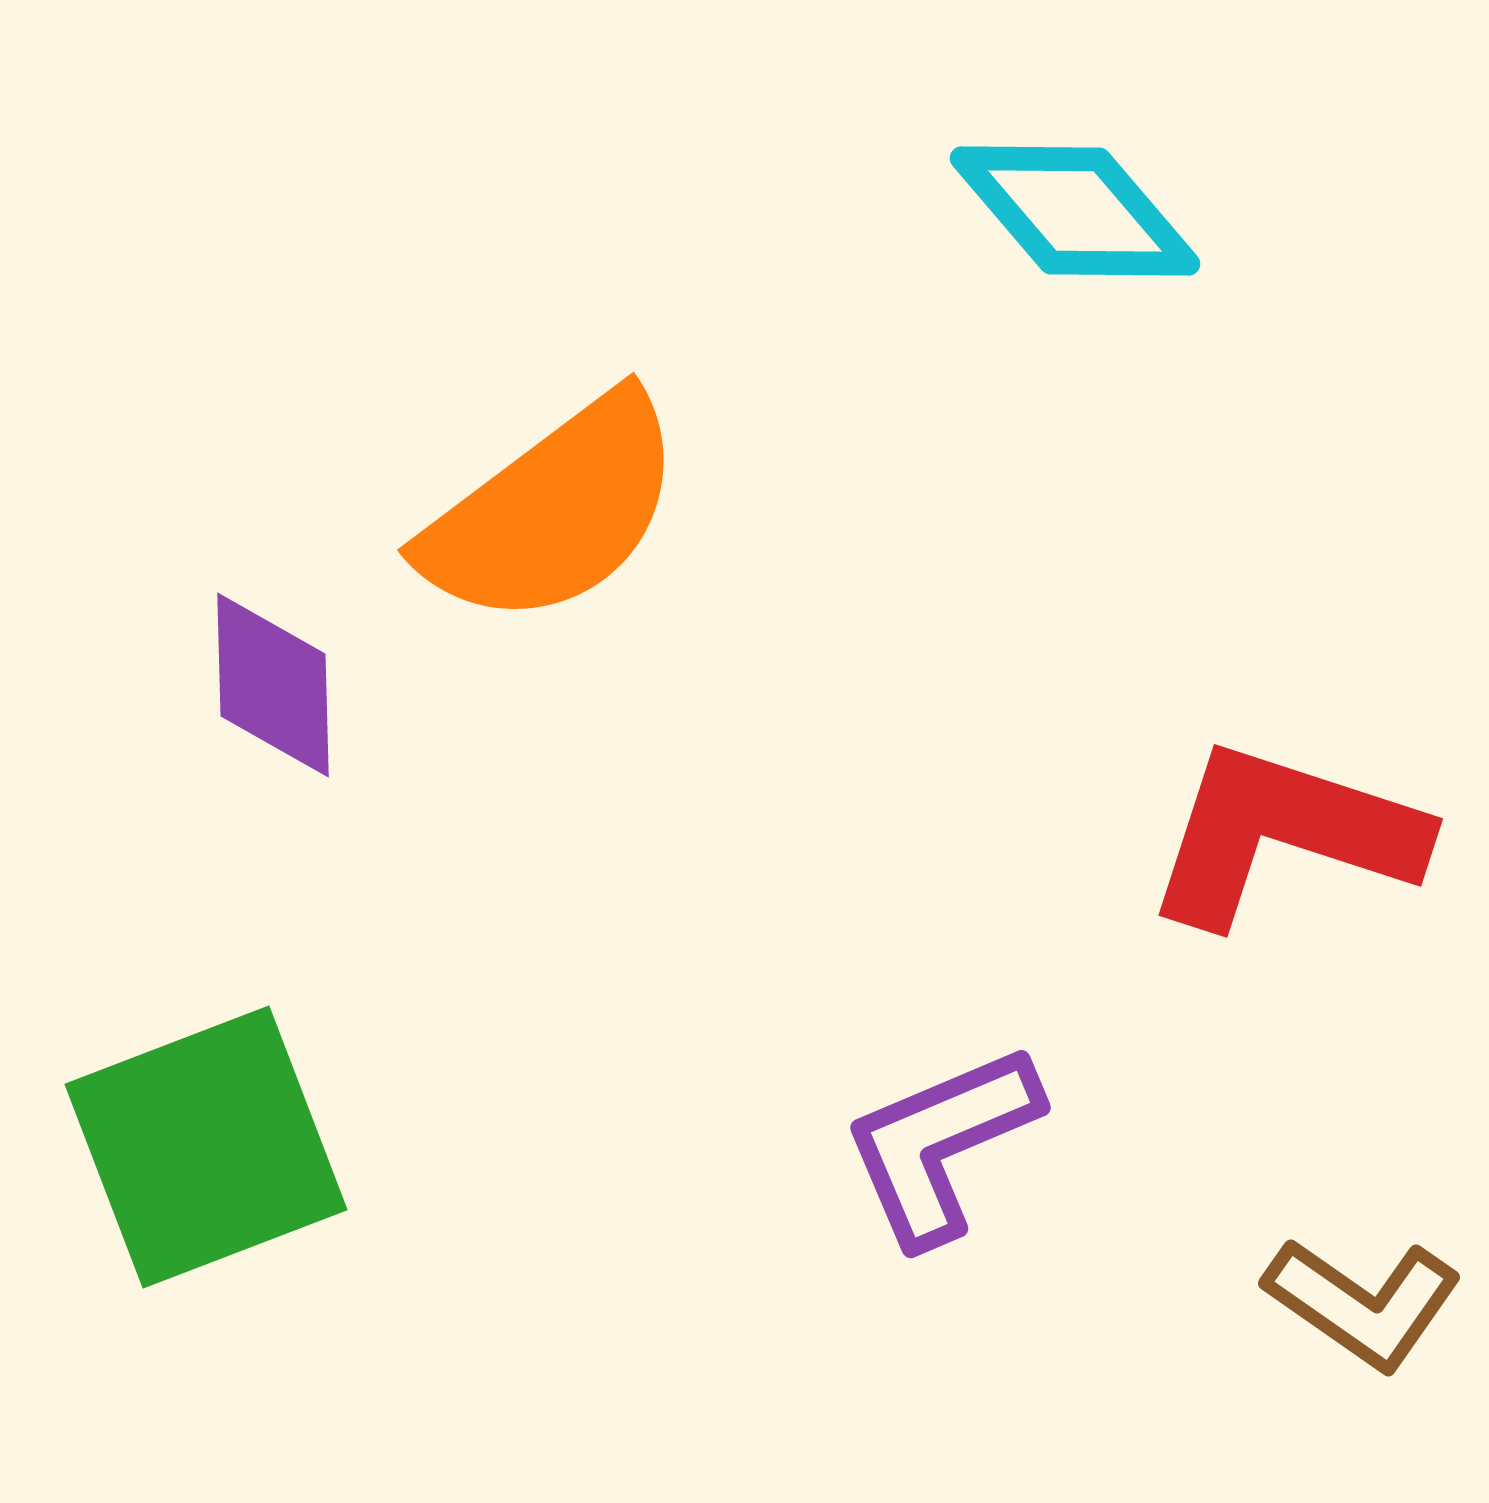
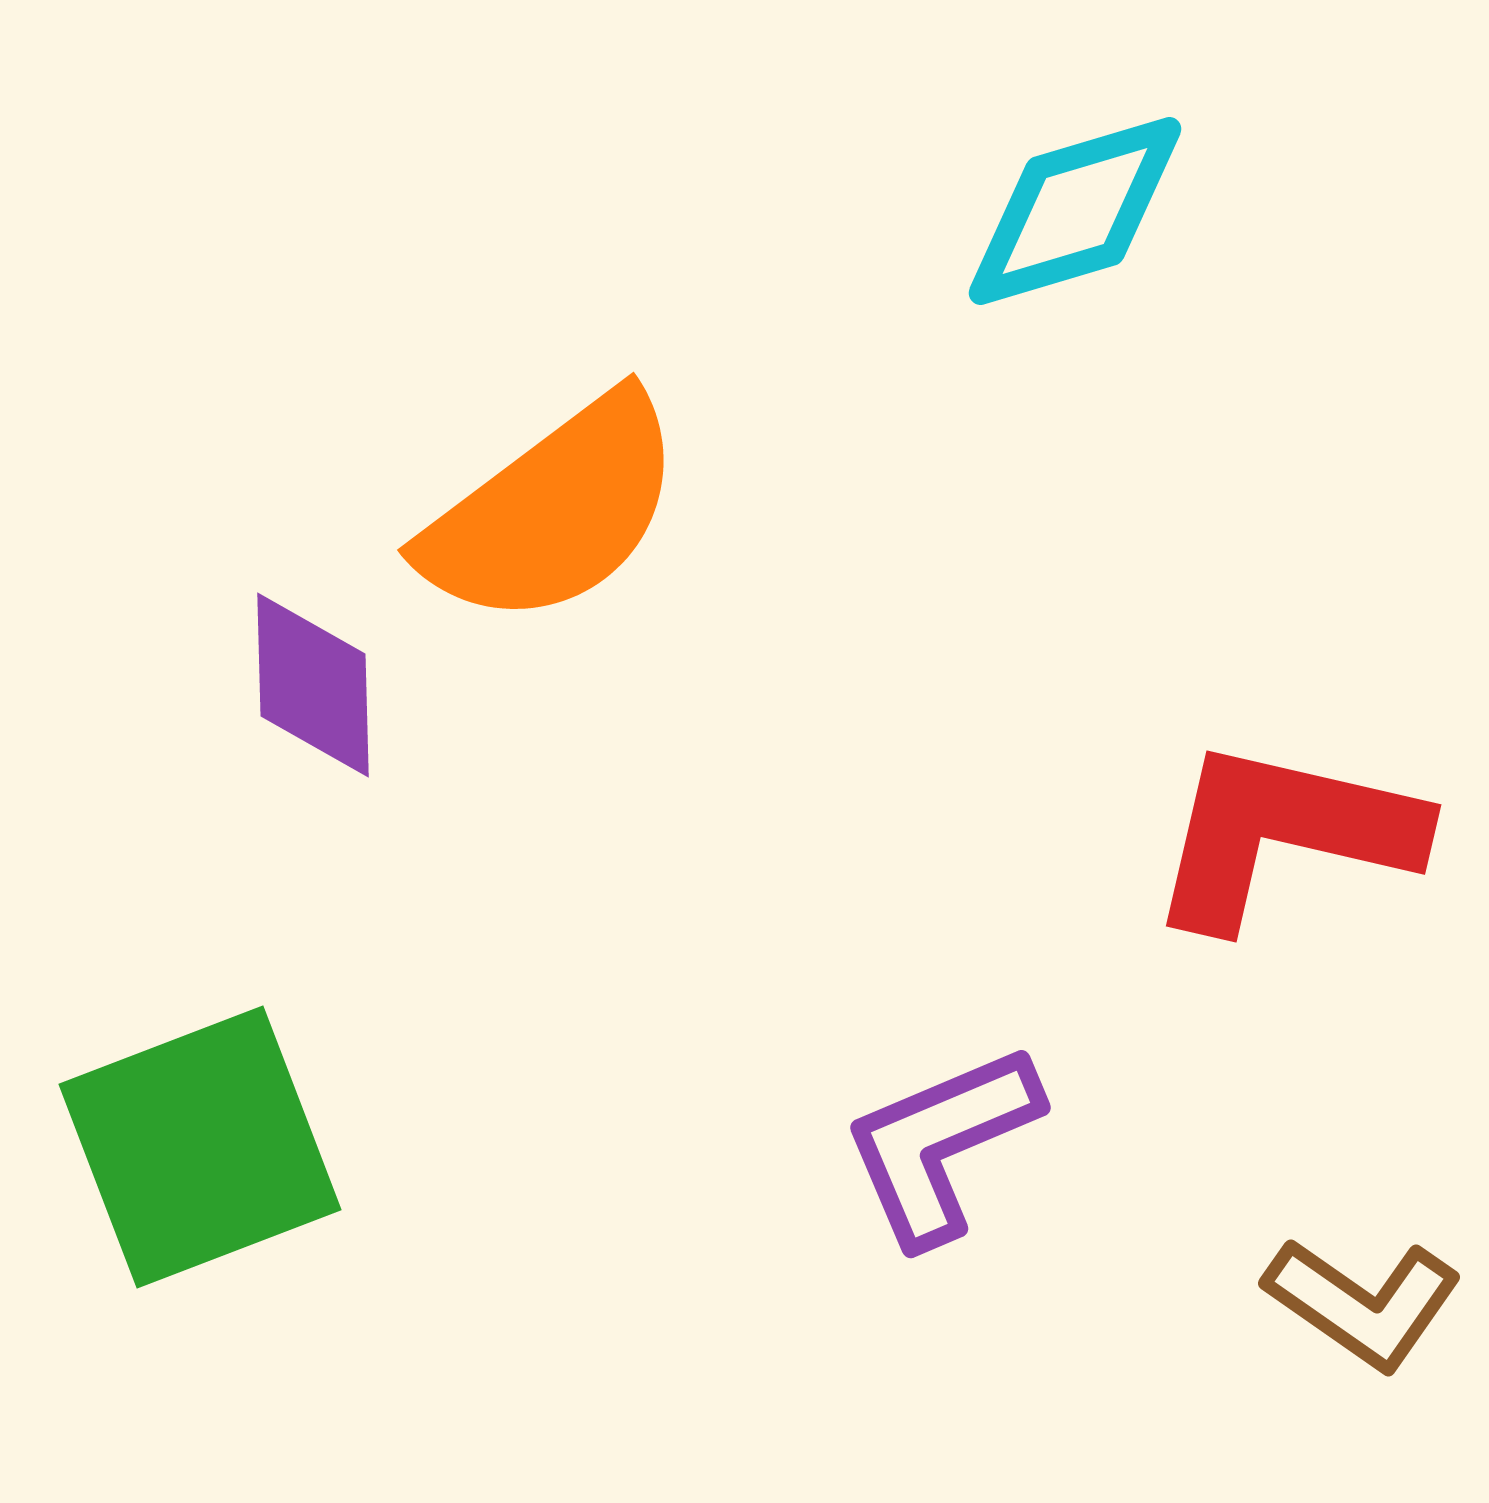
cyan diamond: rotated 66 degrees counterclockwise
purple diamond: moved 40 px right
red L-shape: rotated 5 degrees counterclockwise
green square: moved 6 px left
